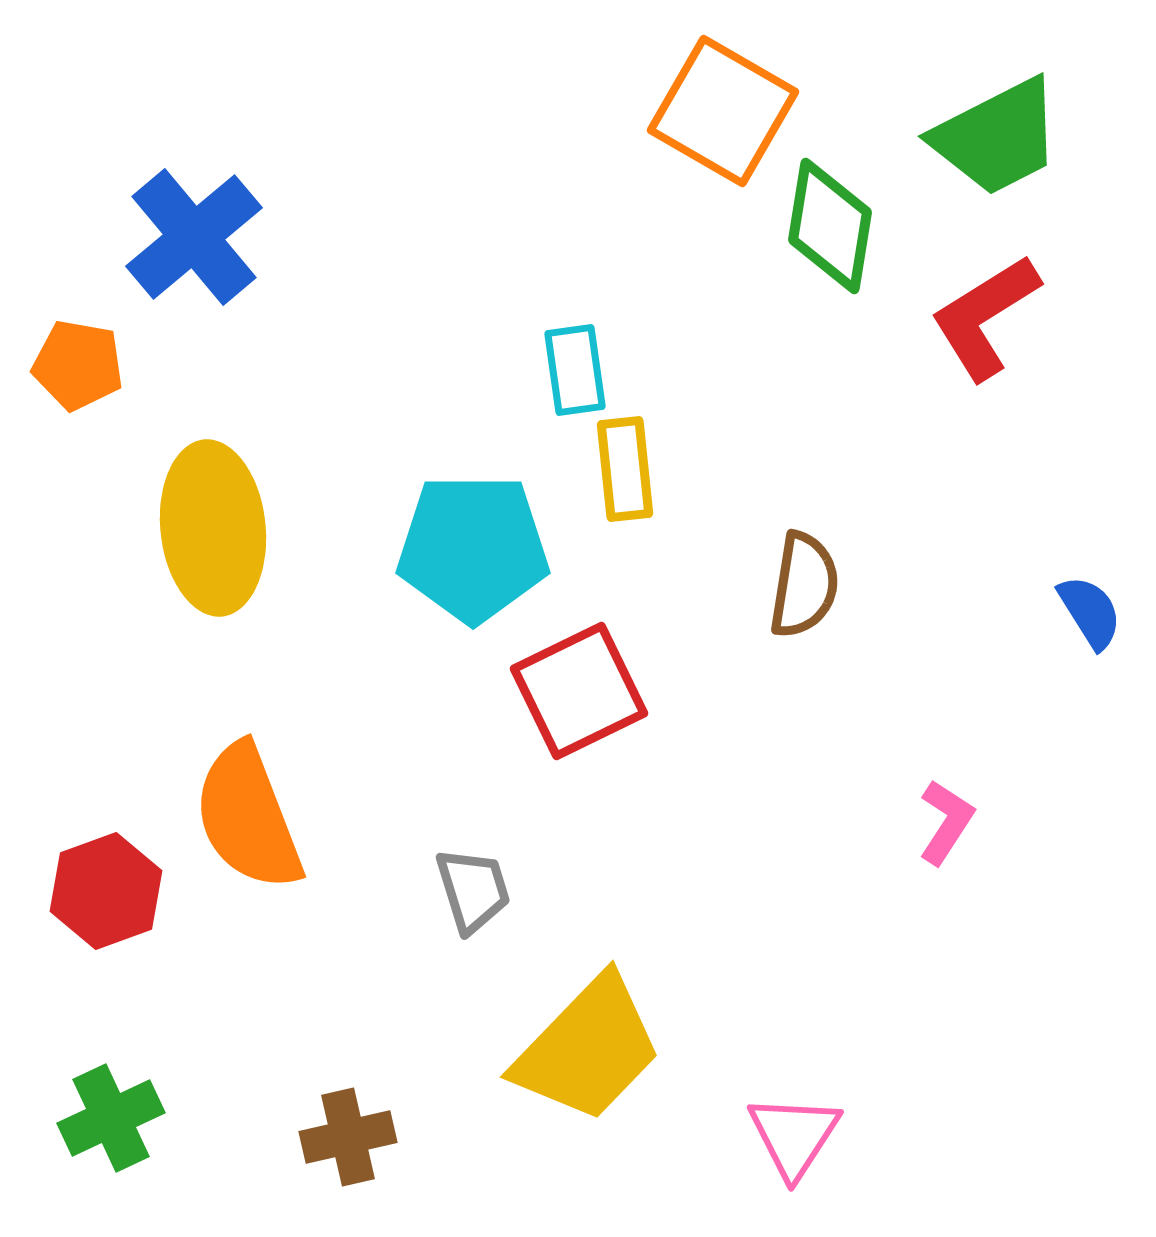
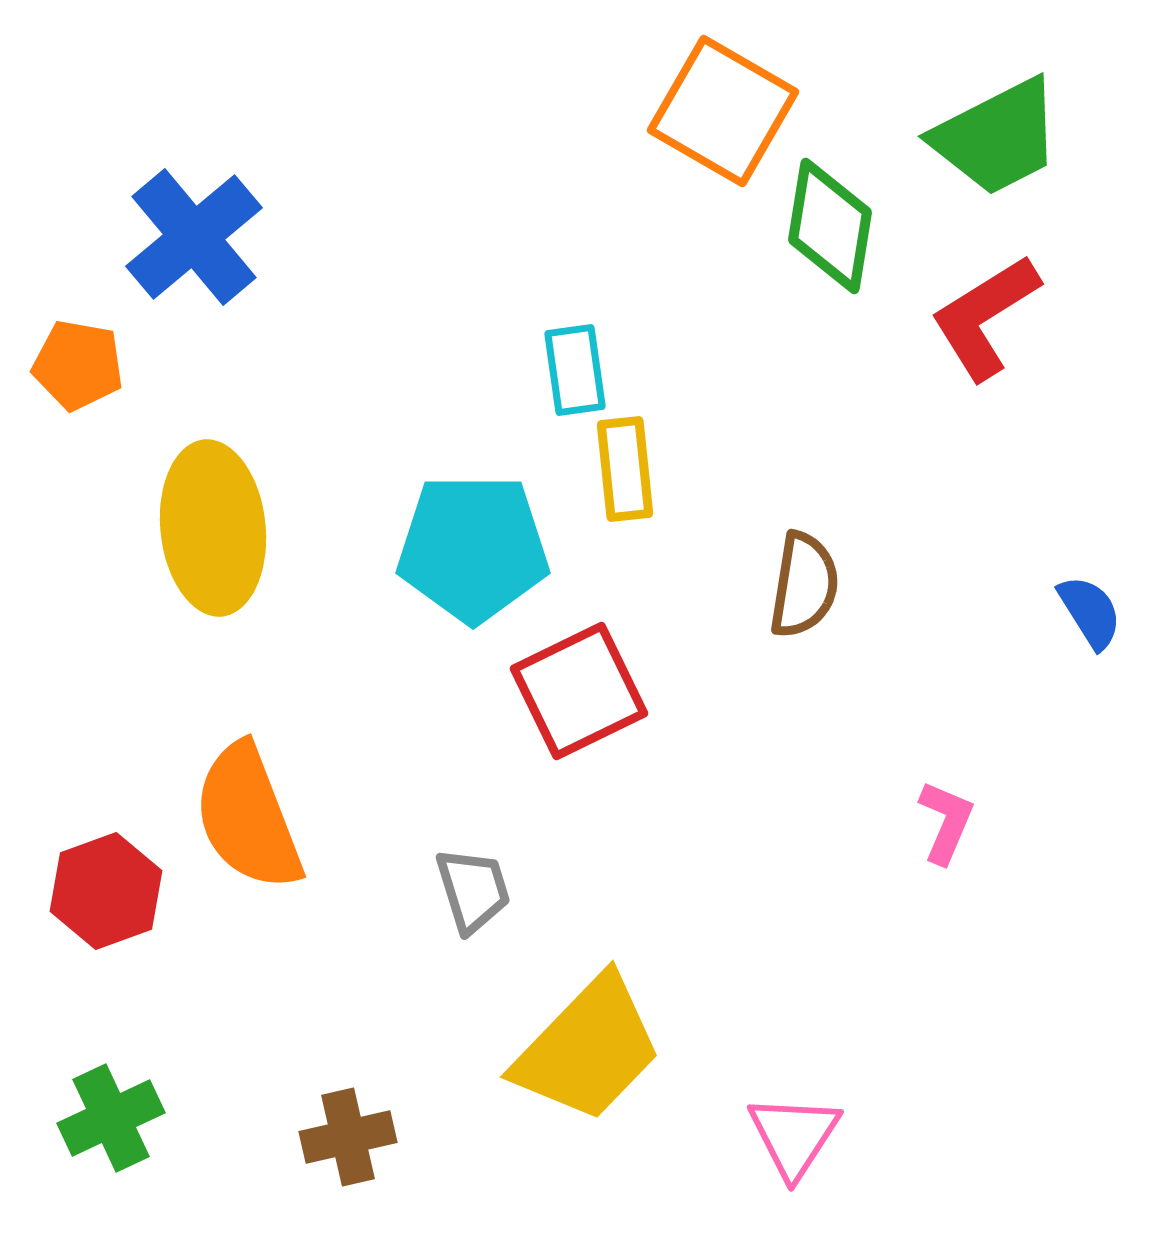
pink L-shape: rotated 10 degrees counterclockwise
